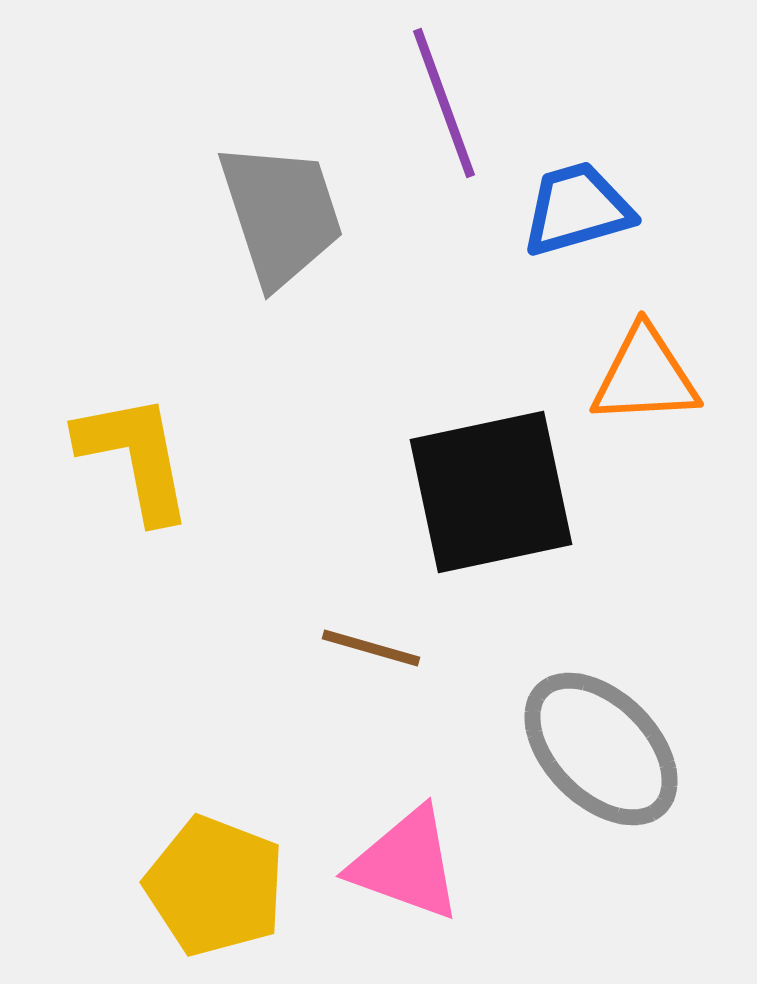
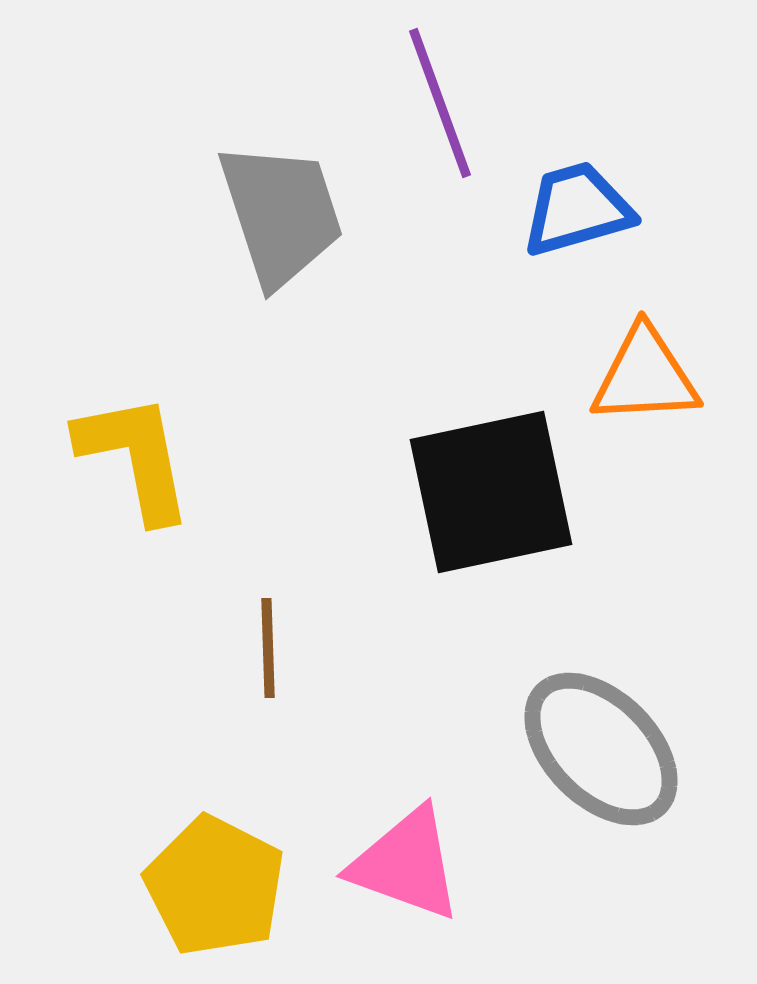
purple line: moved 4 px left
brown line: moved 103 px left; rotated 72 degrees clockwise
yellow pentagon: rotated 6 degrees clockwise
